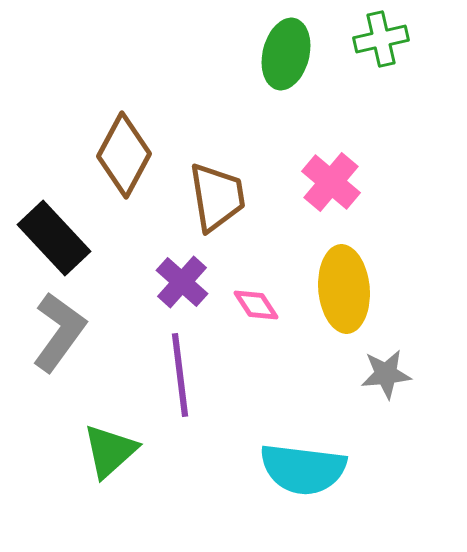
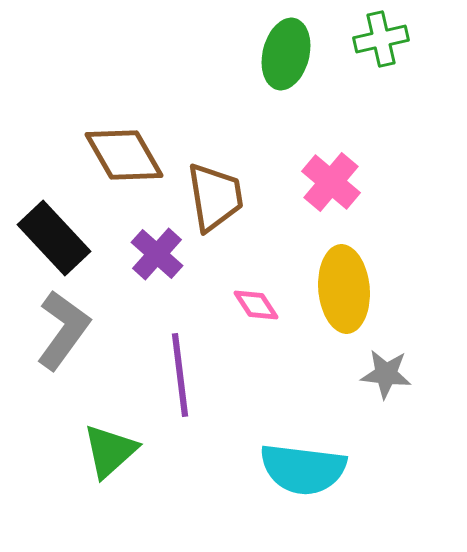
brown diamond: rotated 58 degrees counterclockwise
brown trapezoid: moved 2 px left
purple cross: moved 25 px left, 28 px up
gray L-shape: moved 4 px right, 2 px up
gray star: rotated 12 degrees clockwise
